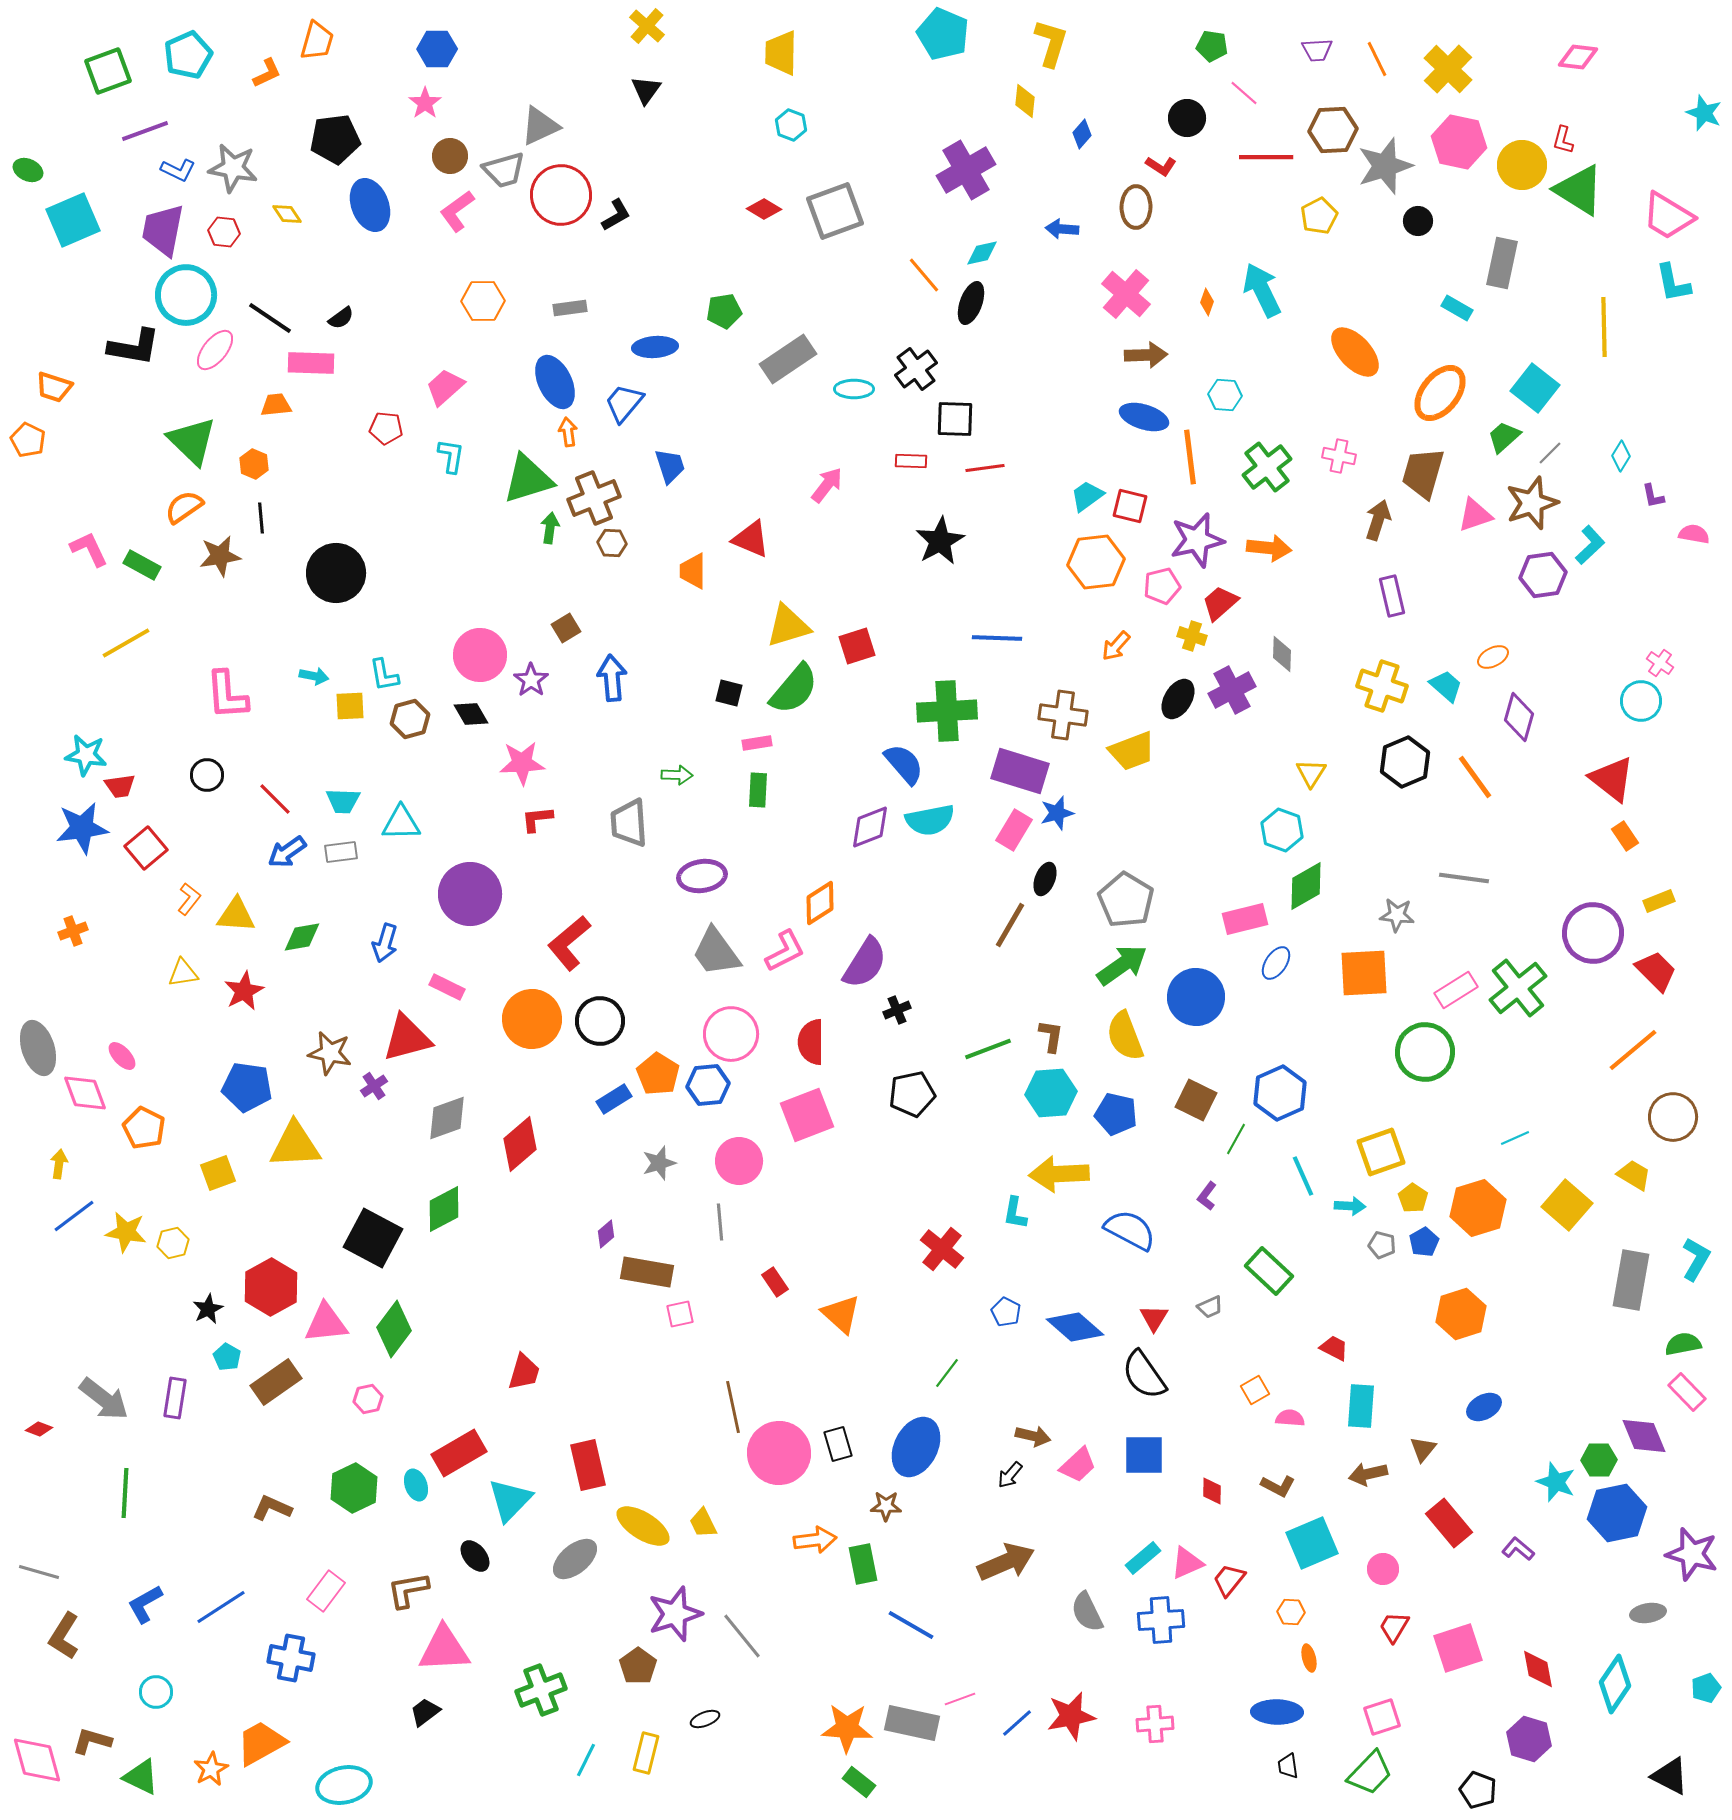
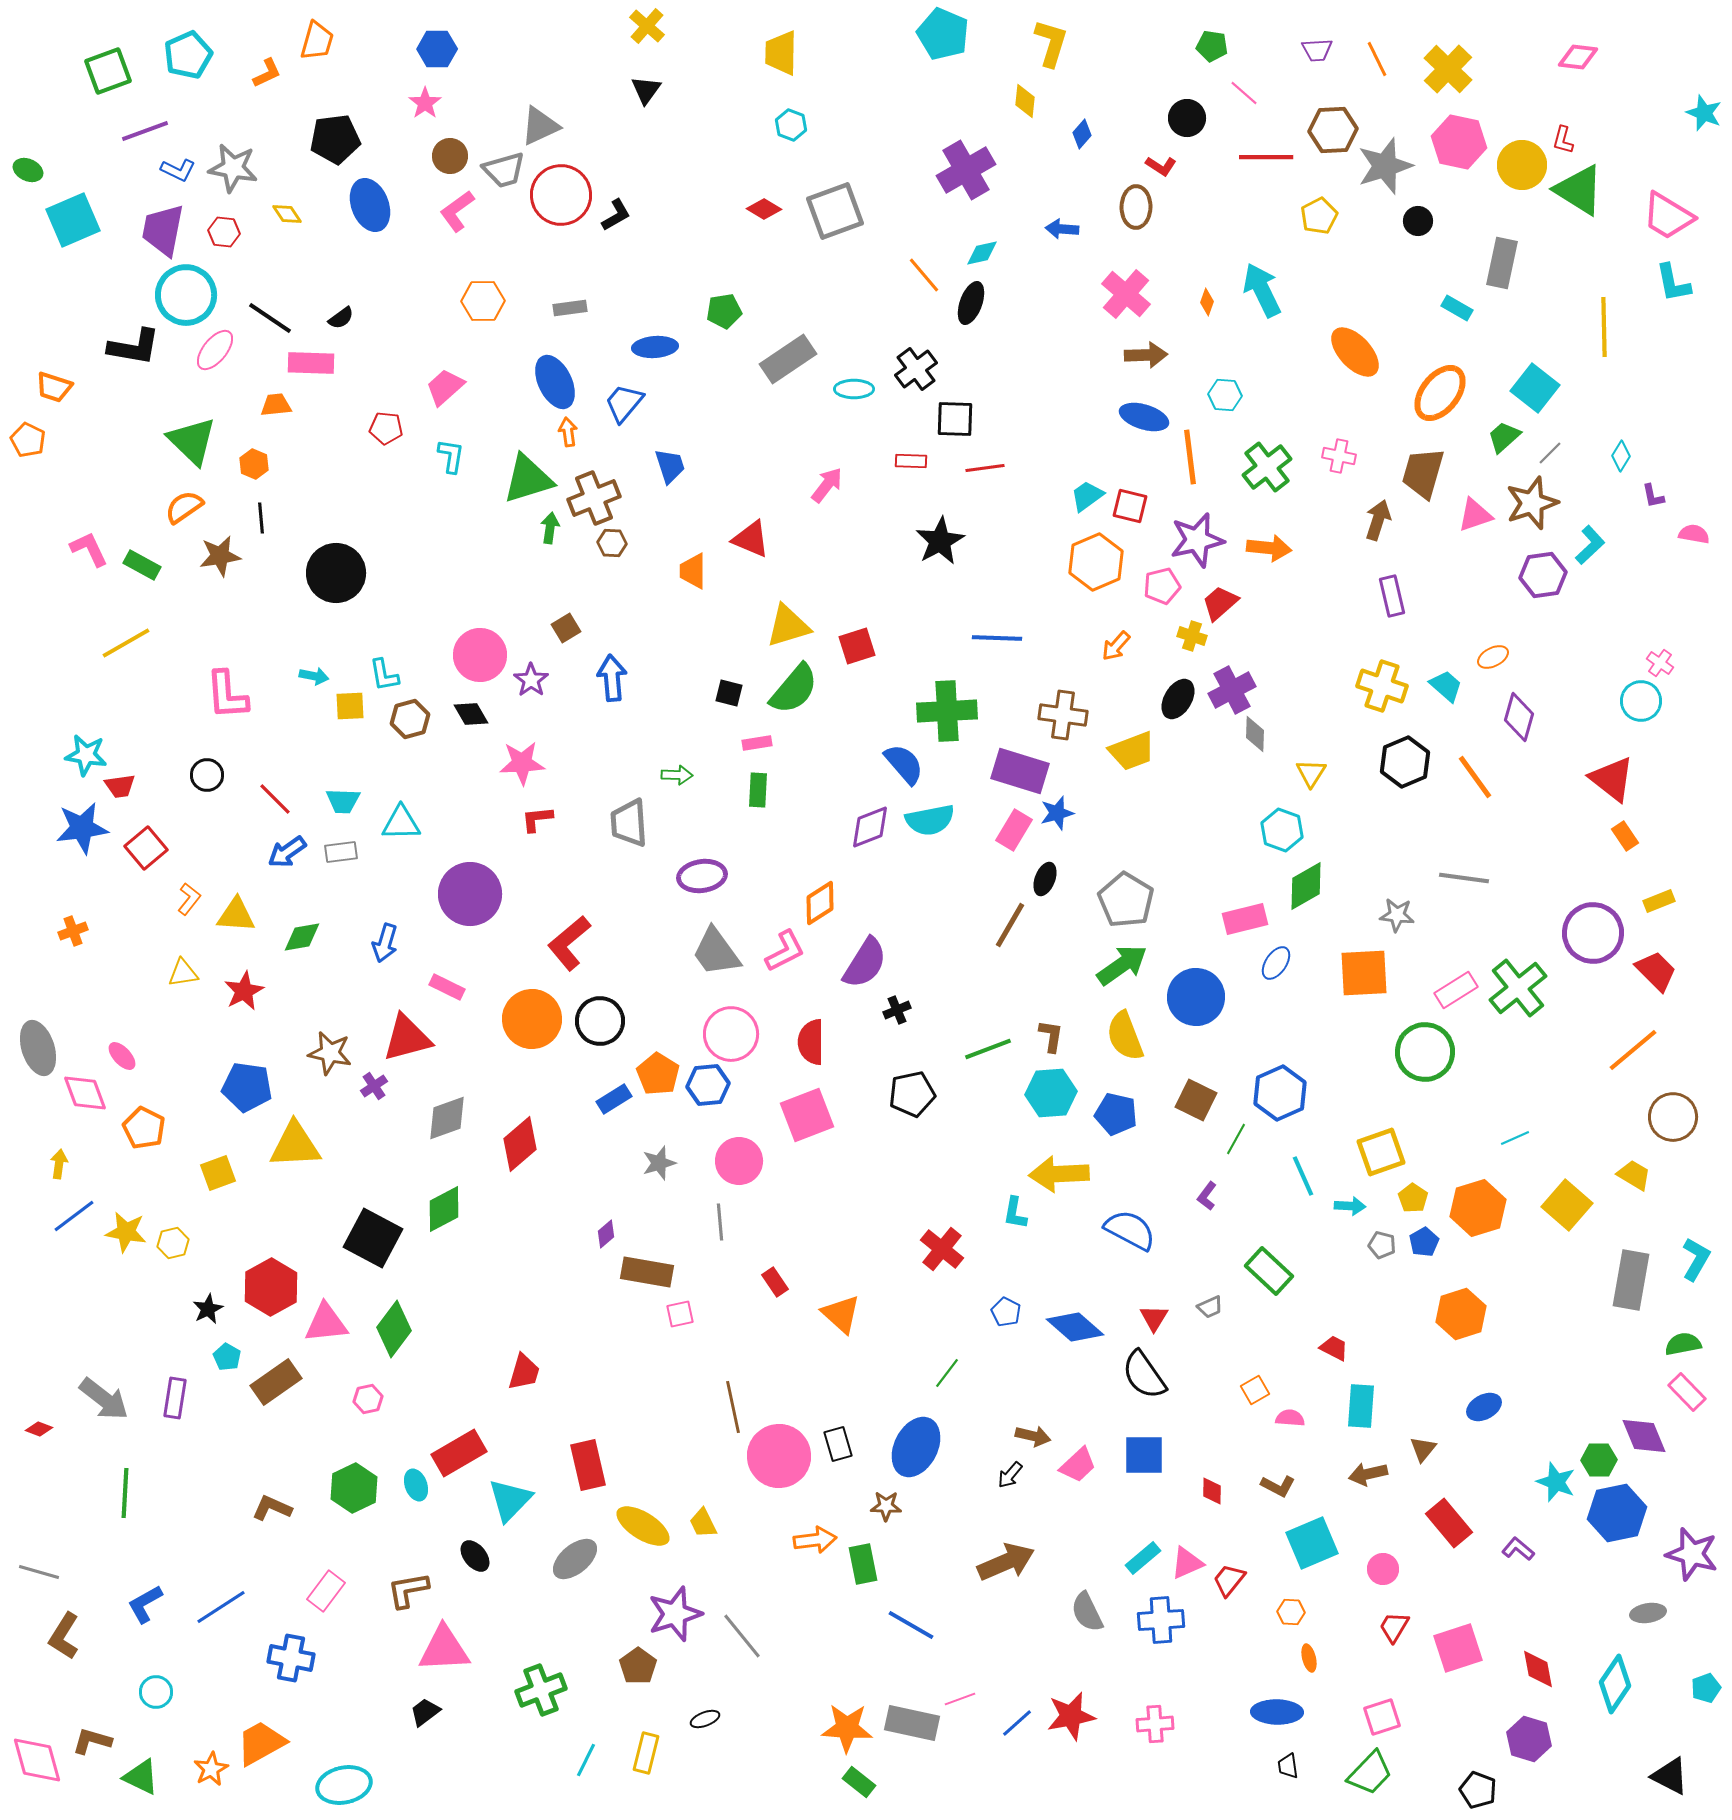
orange hexagon at (1096, 562): rotated 16 degrees counterclockwise
gray diamond at (1282, 654): moved 27 px left, 80 px down
pink circle at (779, 1453): moved 3 px down
